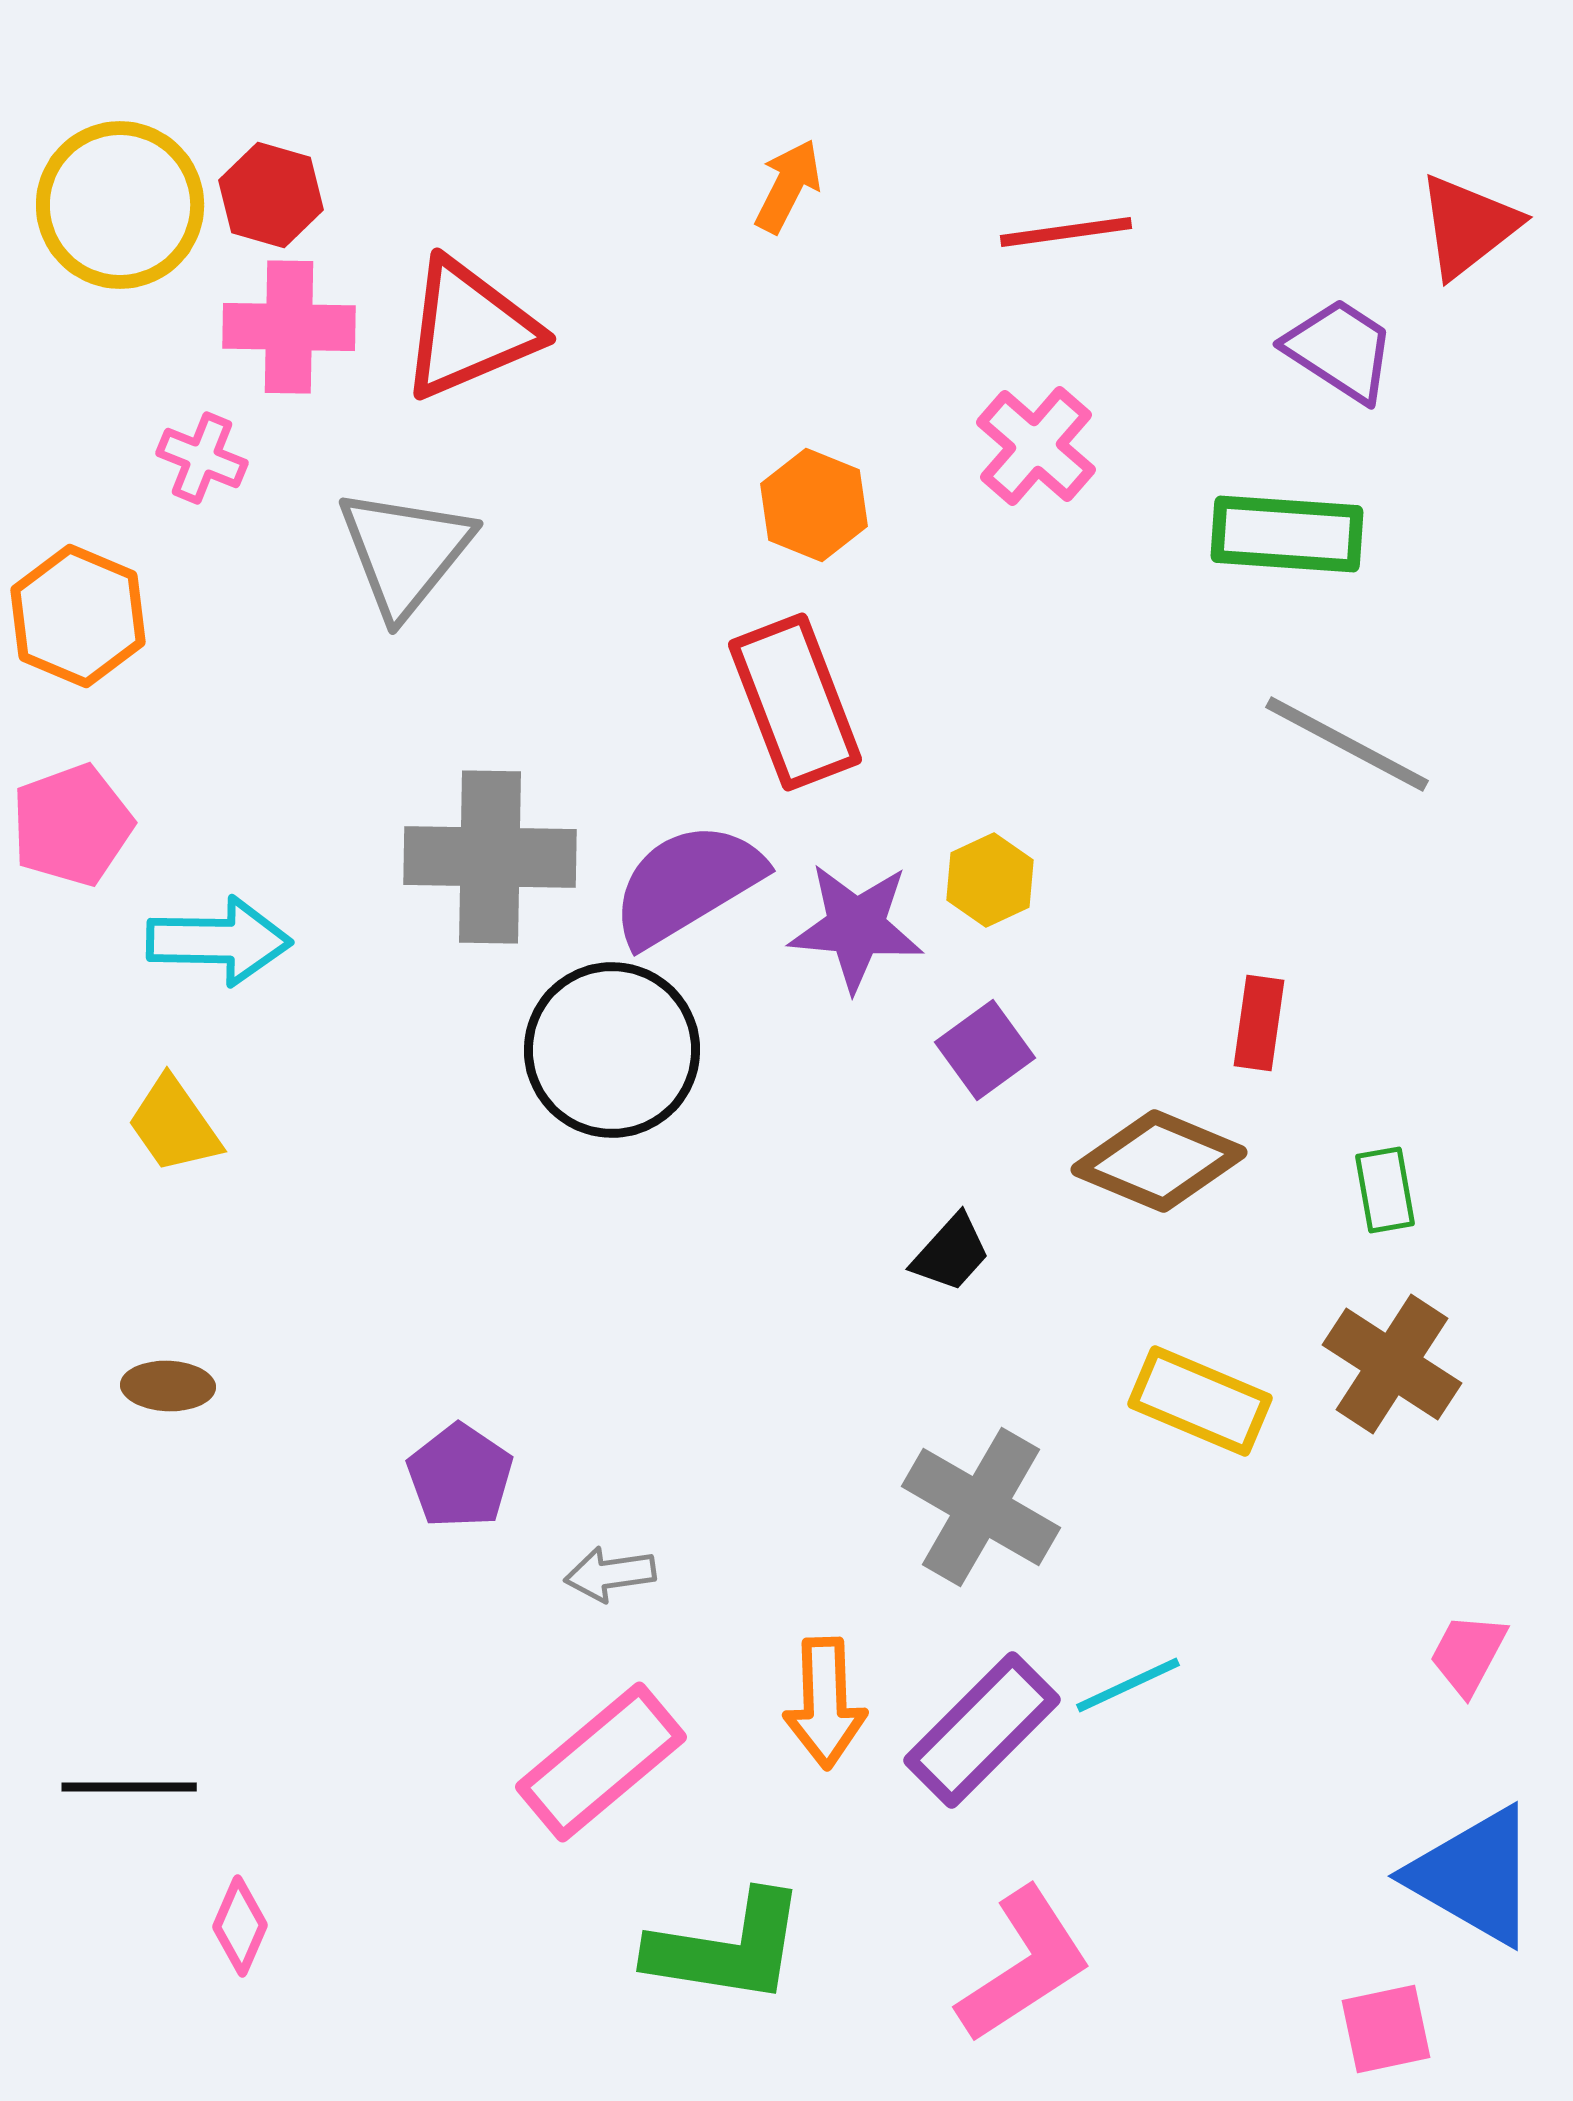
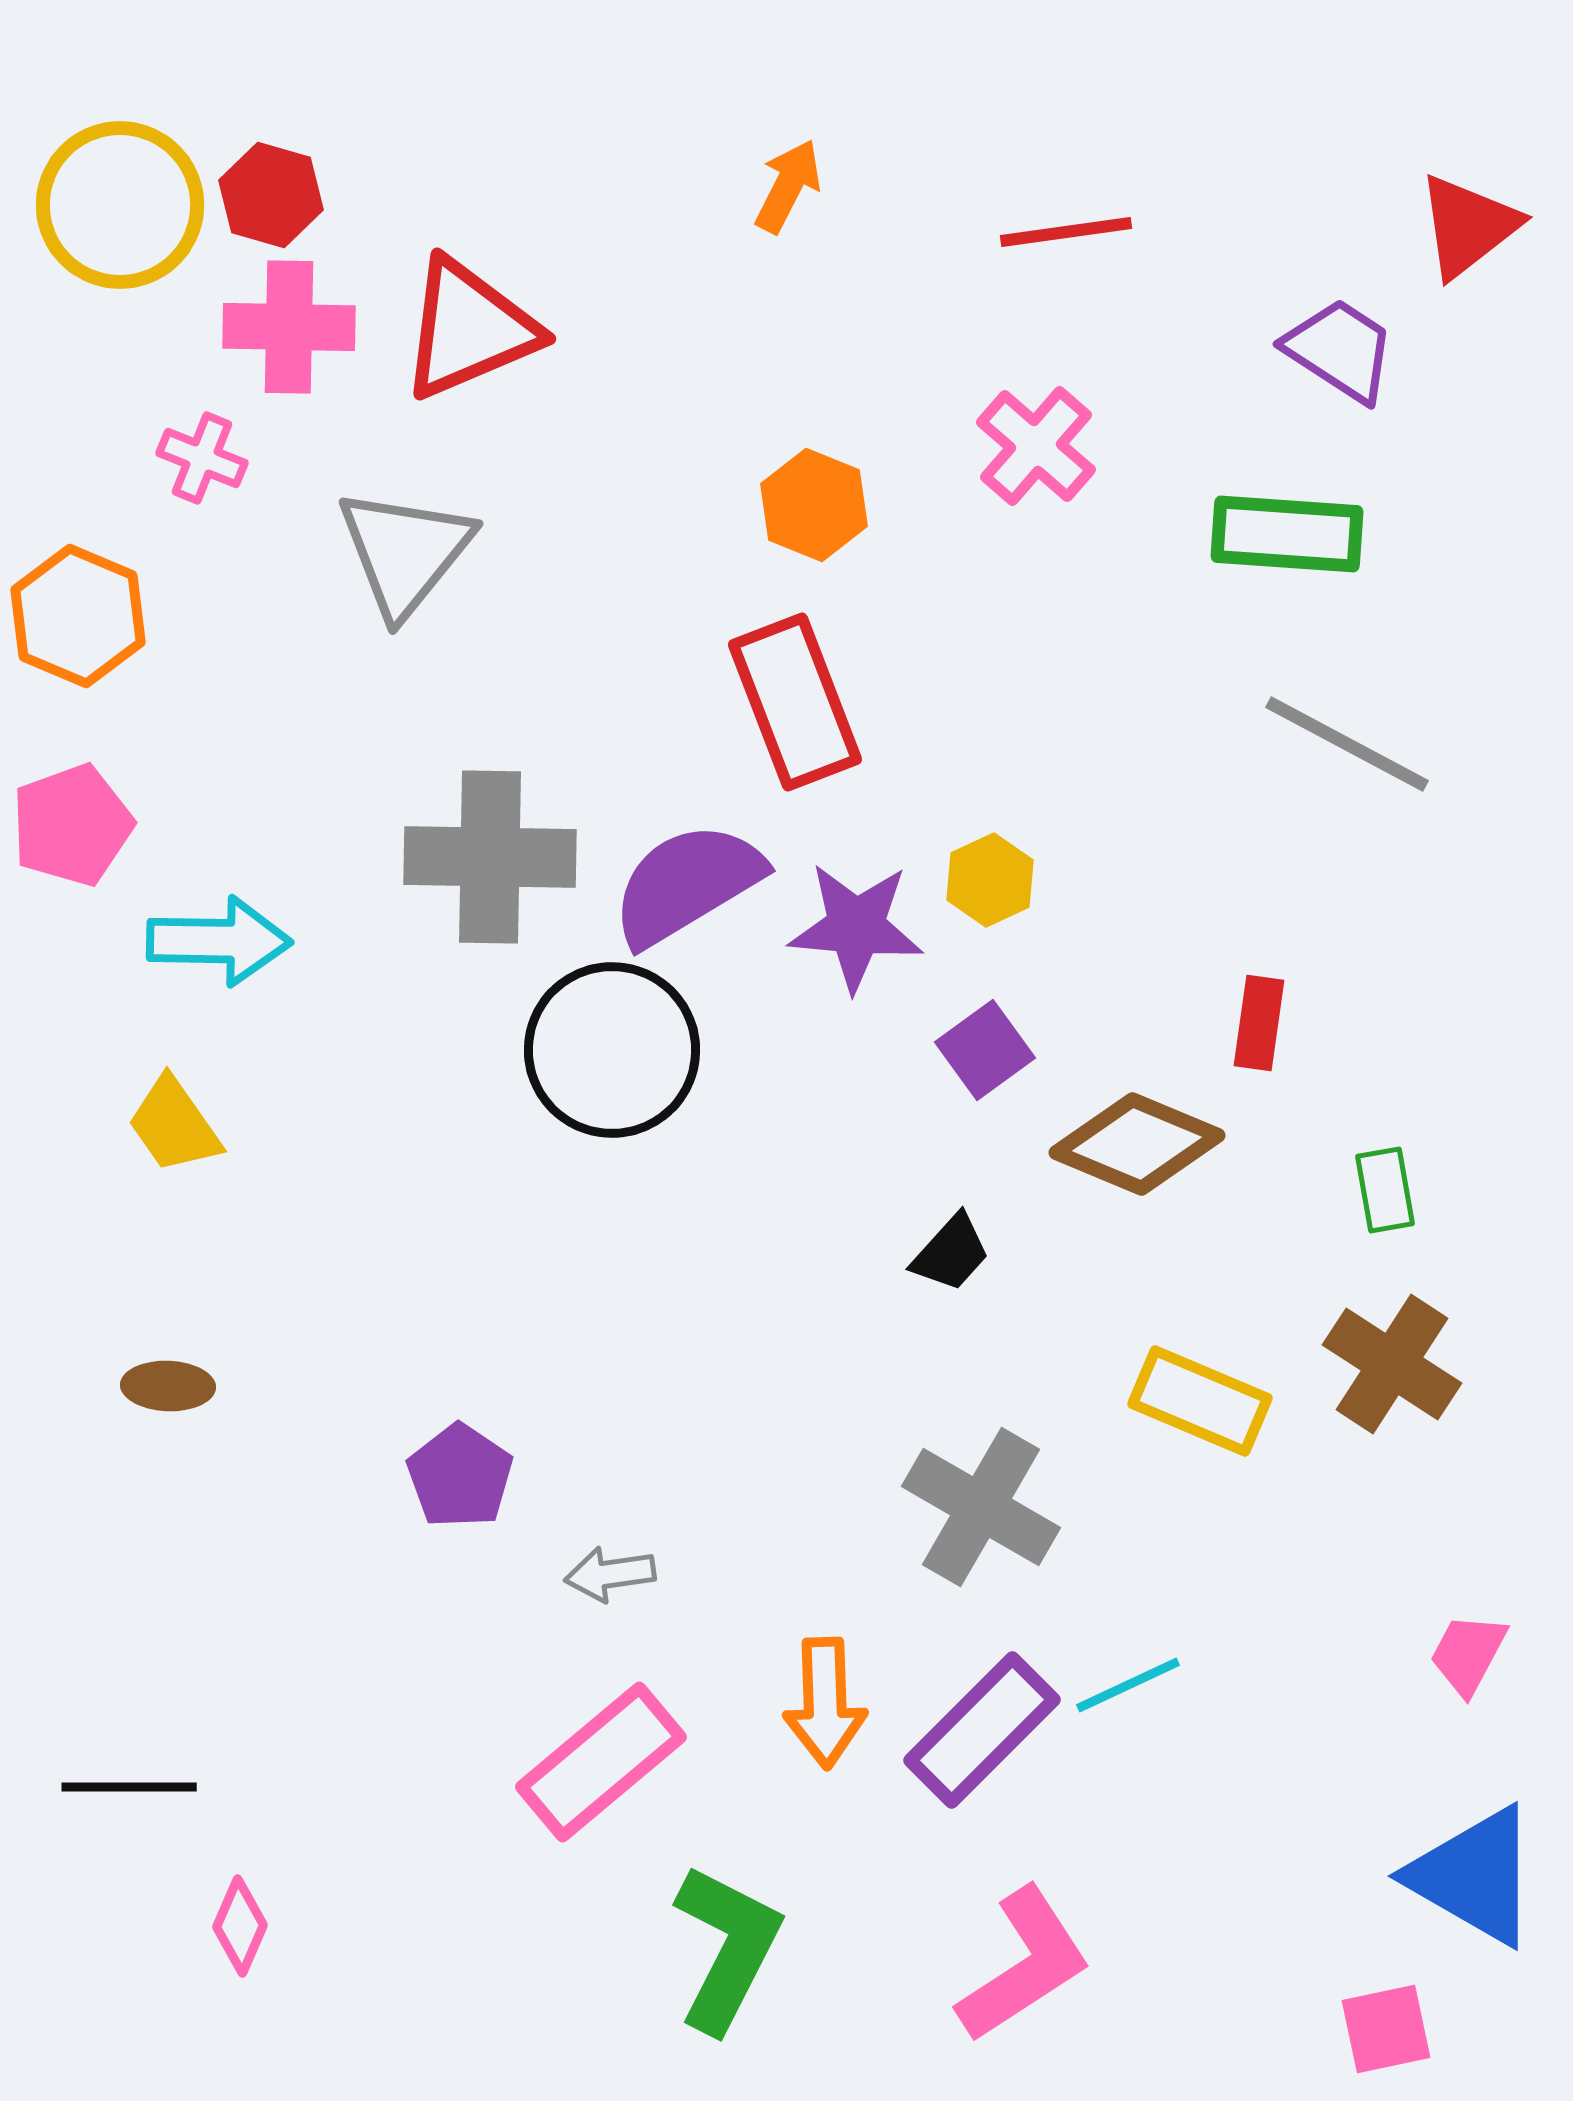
brown diamond at (1159, 1161): moved 22 px left, 17 px up
green L-shape at (727, 1948): rotated 72 degrees counterclockwise
